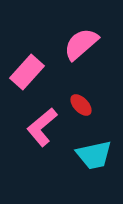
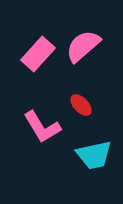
pink semicircle: moved 2 px right, 2 px down
pink rectangle: moved 11 px right, 18 px up
pink L-shape: rotated 81 degrees counterclockwise
